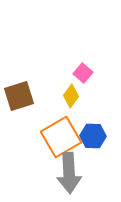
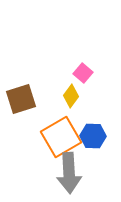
brown square: moved 2 px right, 3 px down
